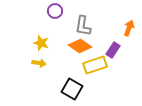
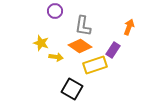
orange arrow: moved 1 px up
yellow arrow: moved 17 px right, 6 px up
